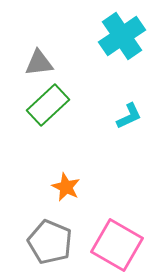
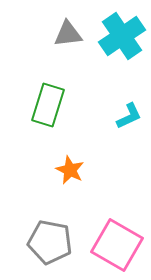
gray triangle: moved 29 px right, 29 px up
green rectangle: rotated 30 degrees counterclockwise
orange star: moved 4 px right, 17 px up
gray pentagon: rotated 12 degrees counterclockwise
